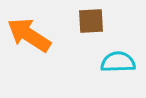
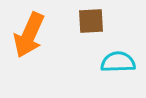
orange arrow: rotated 99 degrees counterclockwise
